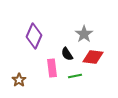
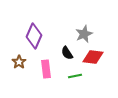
gray star: rotated 12 degrees clockwise
black semicircle: moved 1 px up
pink rectangle: moved 6 px left, 1 px down
brown star: moved 18 px up
